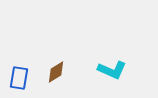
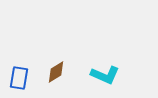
cyan L-shape: moved 7 px left, 5 px down
